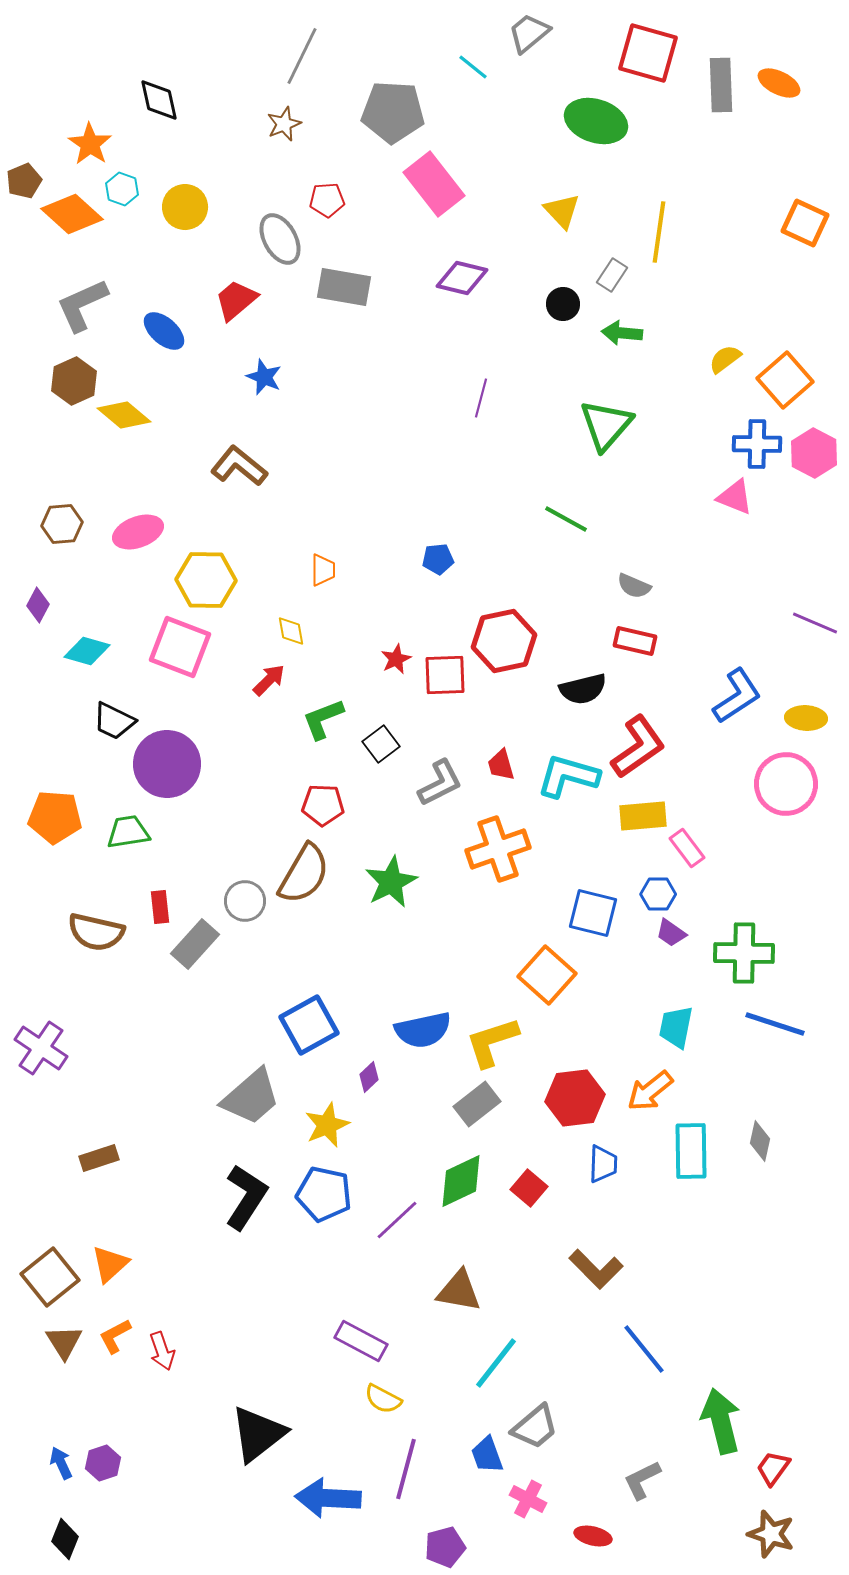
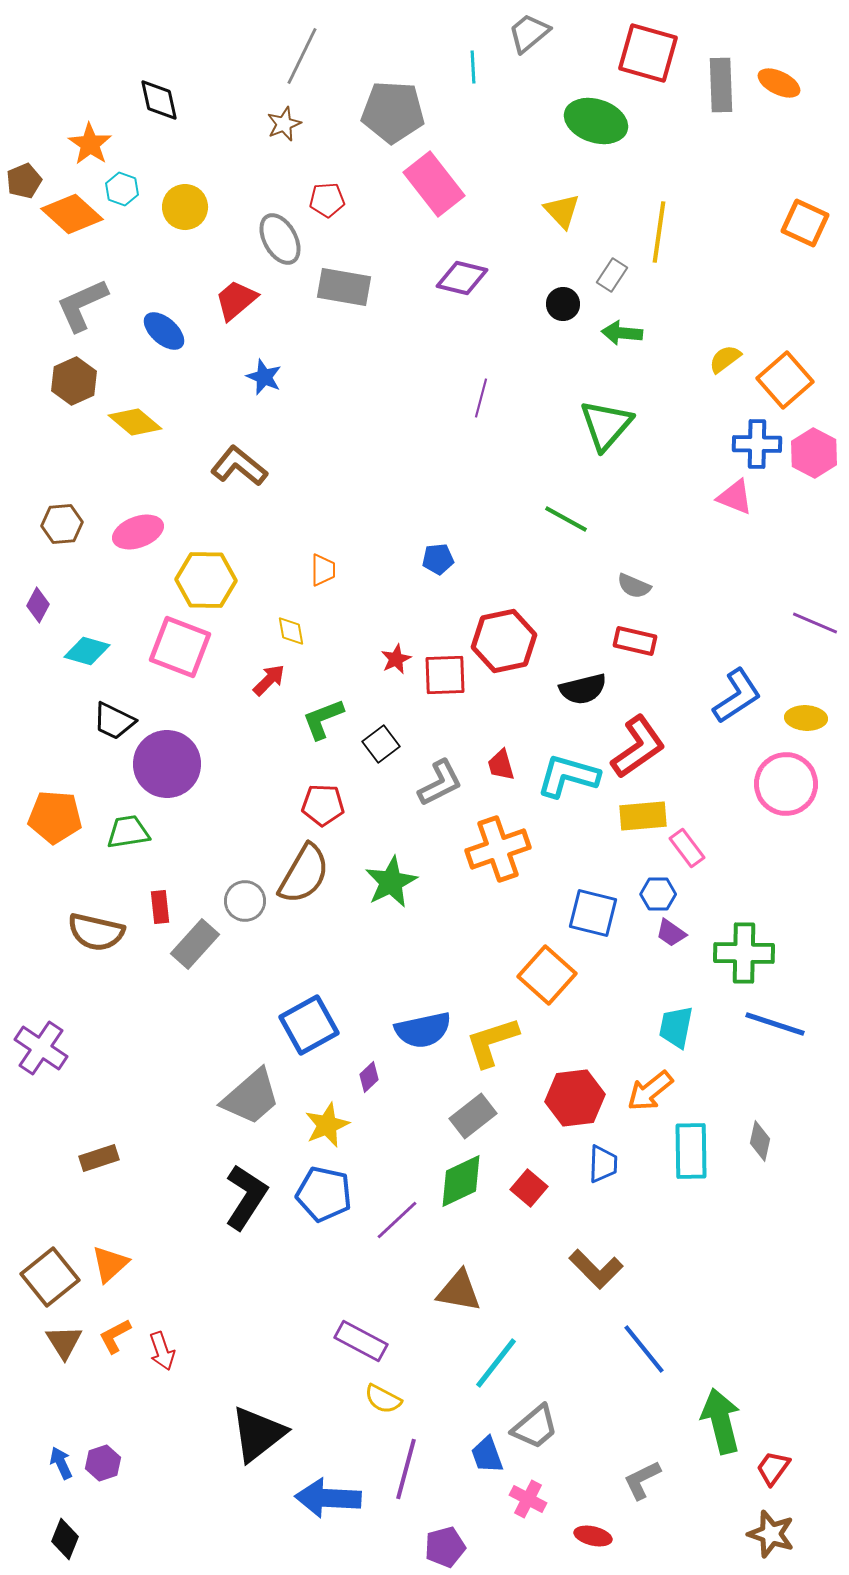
cyan line at (473, 67): rotated 48 degrees clockwise
yellow diamond at (124, 415): moved 11 px right, 7 px down
gray rectangle at (477, 1104): moved 4 px left, 12 px down
